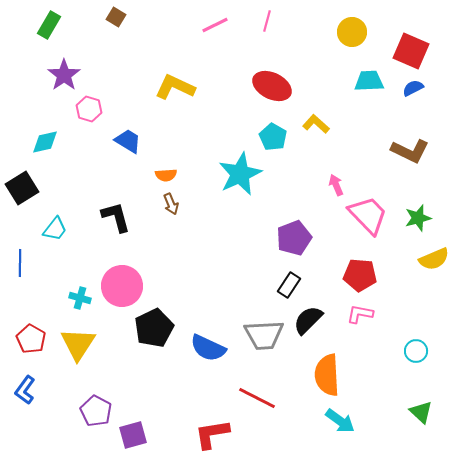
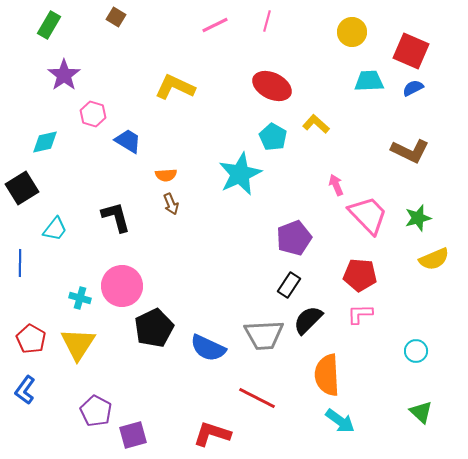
pink hexagon at (89, 109): moved 4 px right, 5 px down
pink L-shape at (360, 314): rotated 12 degrees counterclockwise
red L-shape at (212, 434): rotated 27 degrees clockwise
